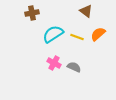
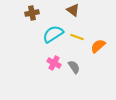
brown triangle: moved 13 px left, 1 px up
orange semicircle: moved 12 px down
gray semicircle: rotated 32 degrees clockwise
